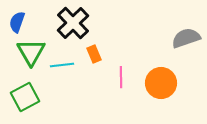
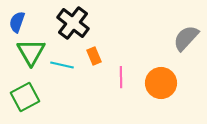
black cross: rotated 8 degrees counterclockwise
gray semicircle: rotated 28 degrees counterclockwise
orange rectangle: moved 2 px down
cyan line: rotated 20 degrees clockwise
